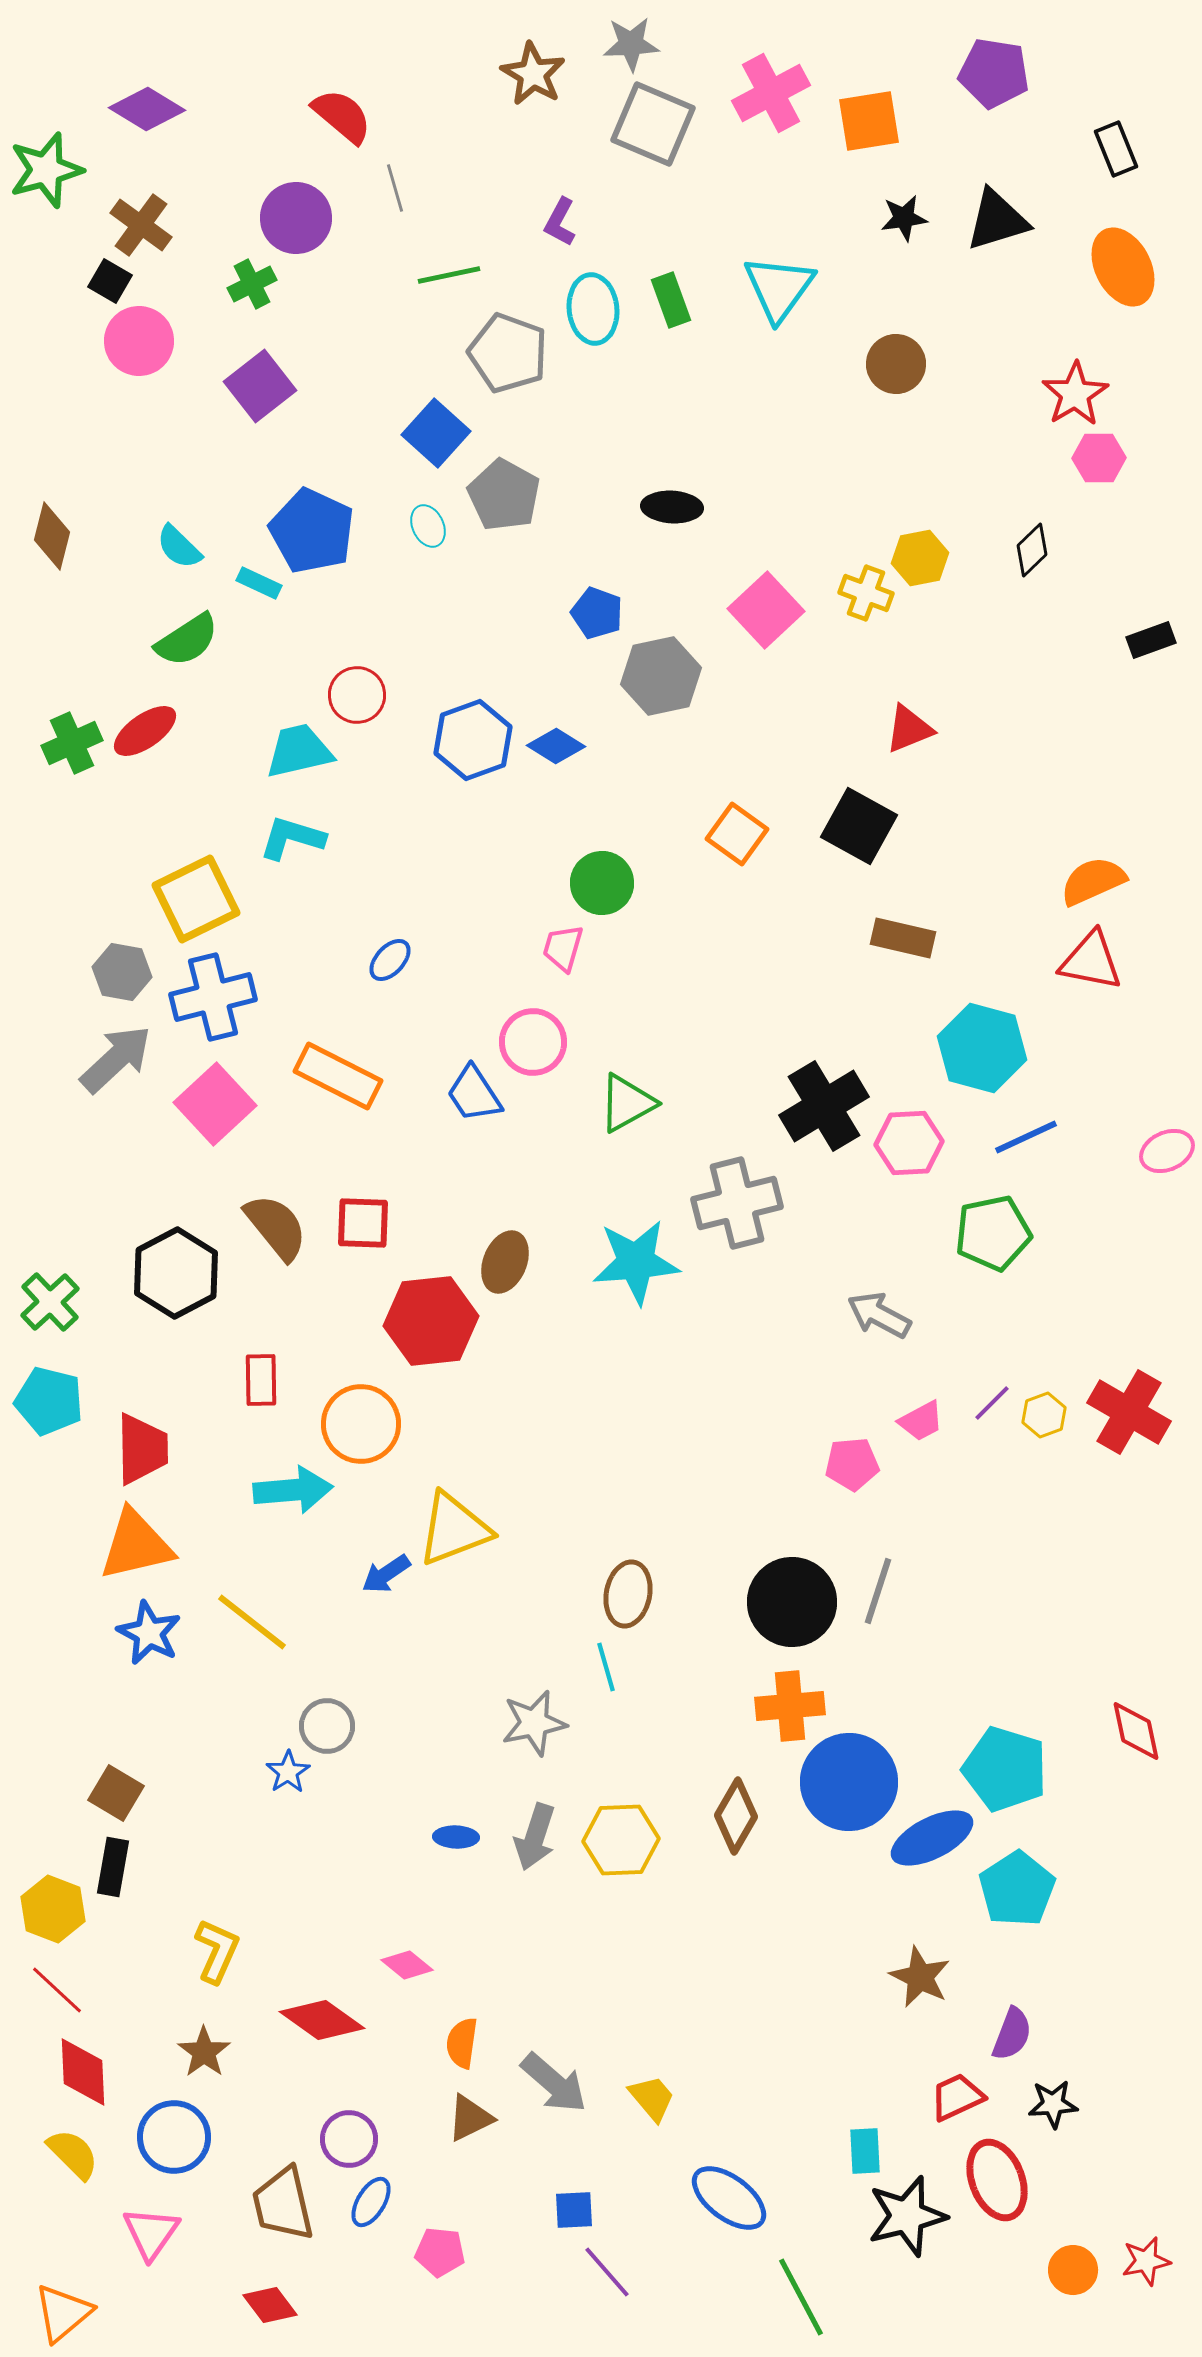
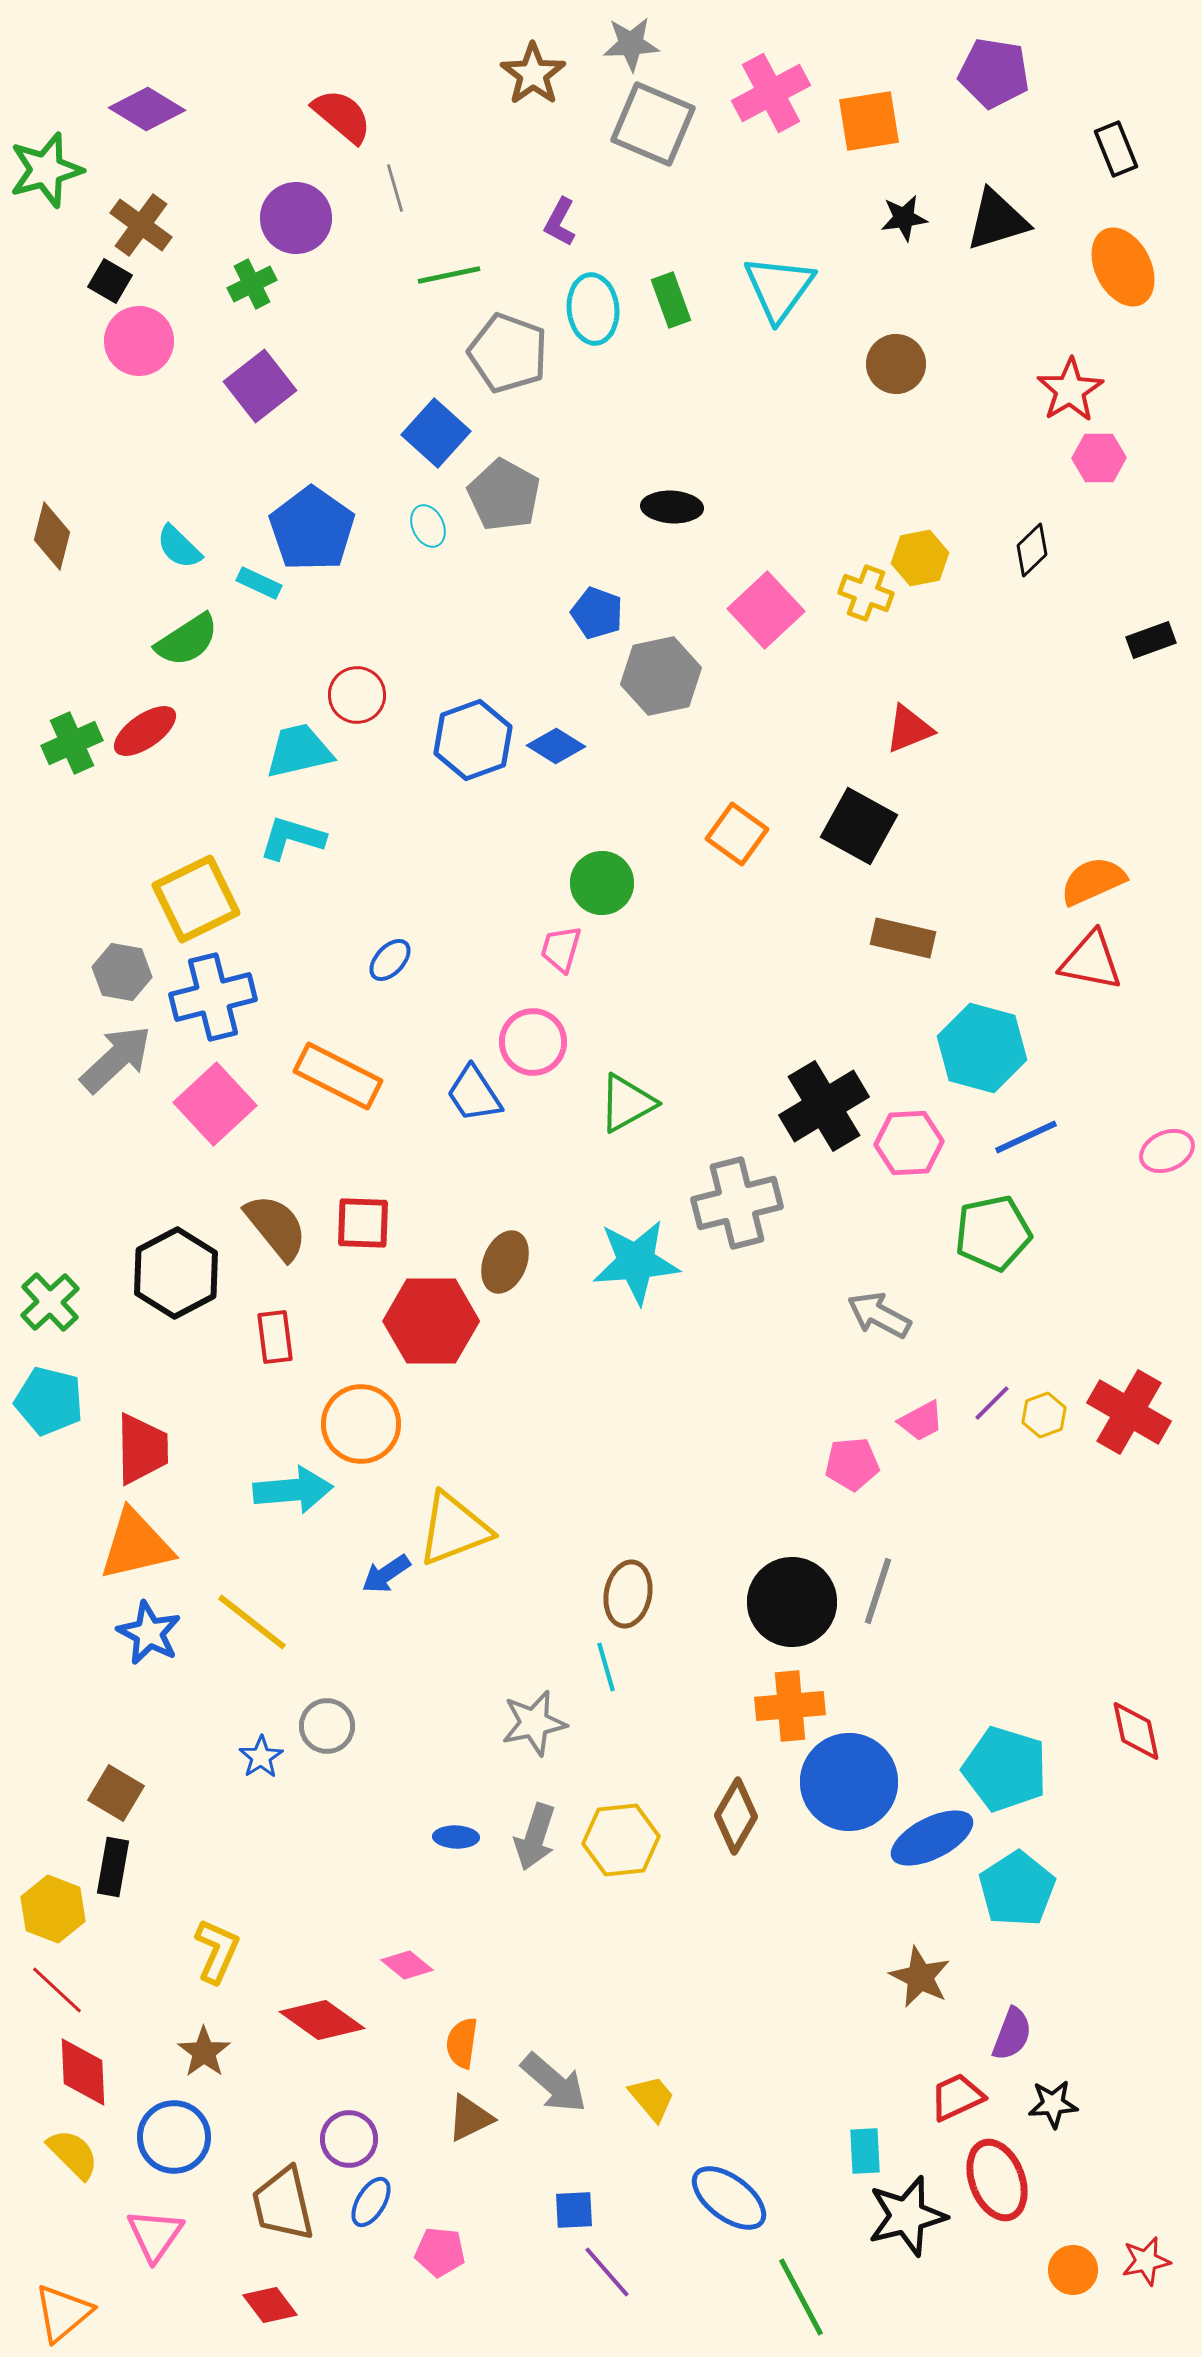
brown star at (533, 74): rotated 6 degrees clockwise
red star at (1075, 394): moved 5 px left, 4 px up
blue pentagon at (312, 531): moved 2 px up; rotated 10 degrees clockwise
pink trapezoid at (563, 948): moved 2 px left, 1 px down
red hexagon at (431, 1321): rotated 6 degrees clockwise
red rectangle at (261, 1380): moved 14 px right, 43 px up; rotated 6 degrees counterclockwise
blue star at (288, 1772): moved 27 px left, 15 px up
yellow hexagon at (621, 1840): rotated 4 degrees counterclockwise
pink triangle at (151, 2233): moved 4 px right, 2 px down
